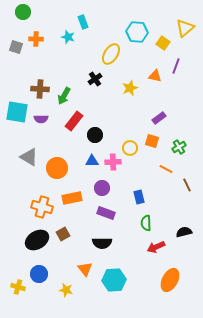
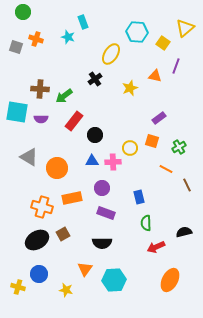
orange cross at (36, 39): rotated 16 degrees clockwise
green arrow at (64, 96): rotated 24 degrees clockwise
orange triangle at (85, 269): rotated 14 degrees clockwise
